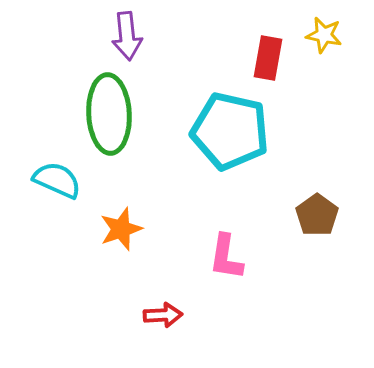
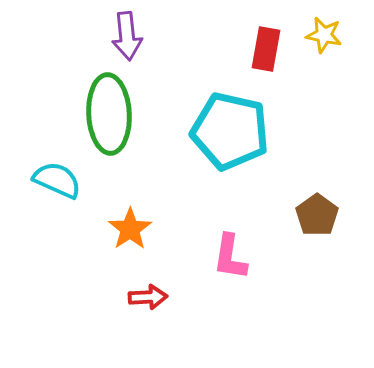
red rectangle: moved 2 px left, 9 px up
orange star: moved 9 px right; rotated 15 degrees counterclockwise
pink L-shape: moved 4 px right
red arrow: moved 15 px left, 18 px up
